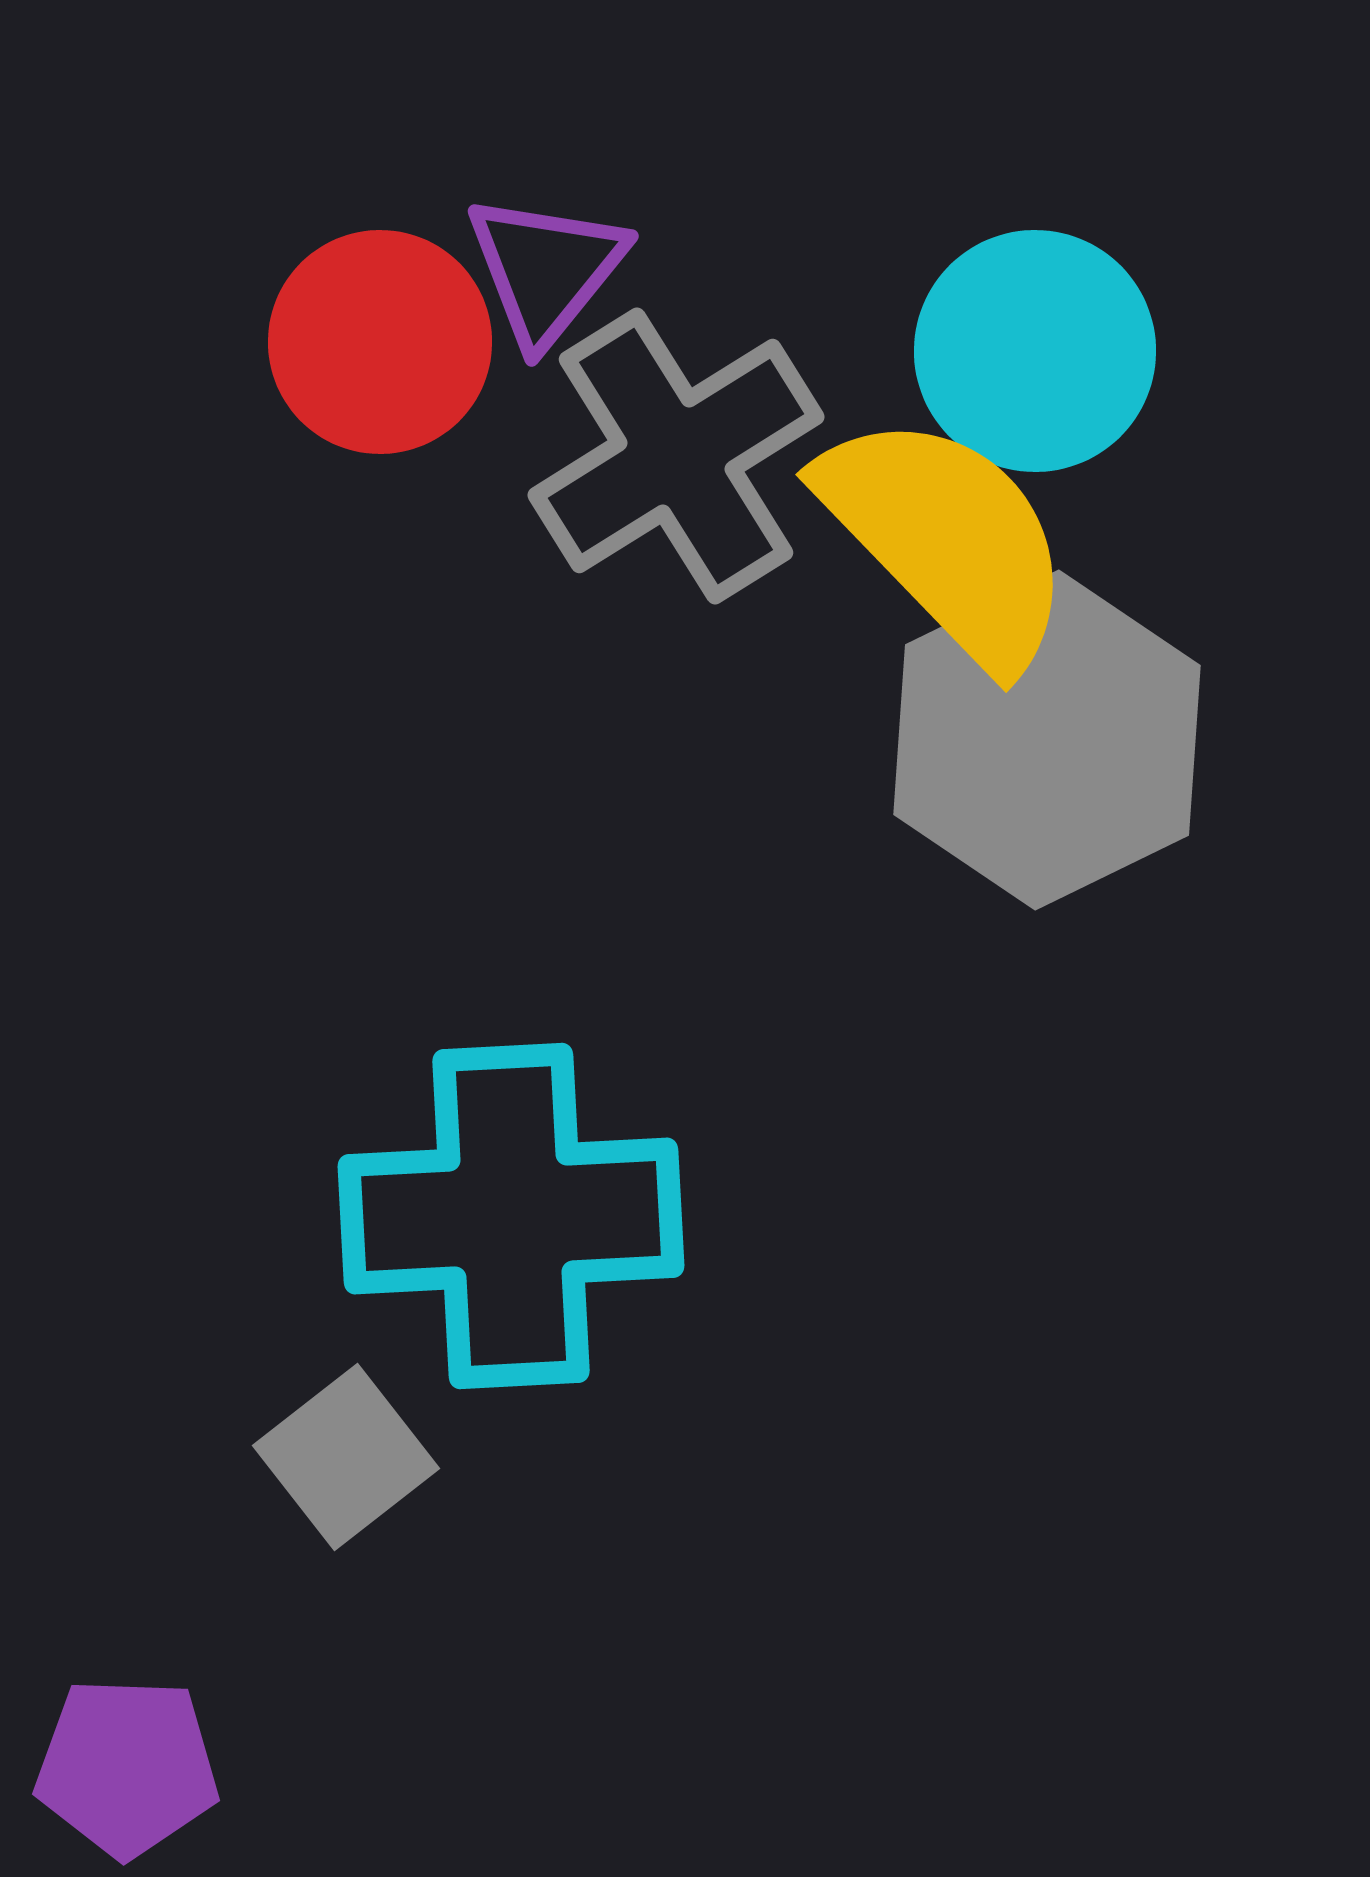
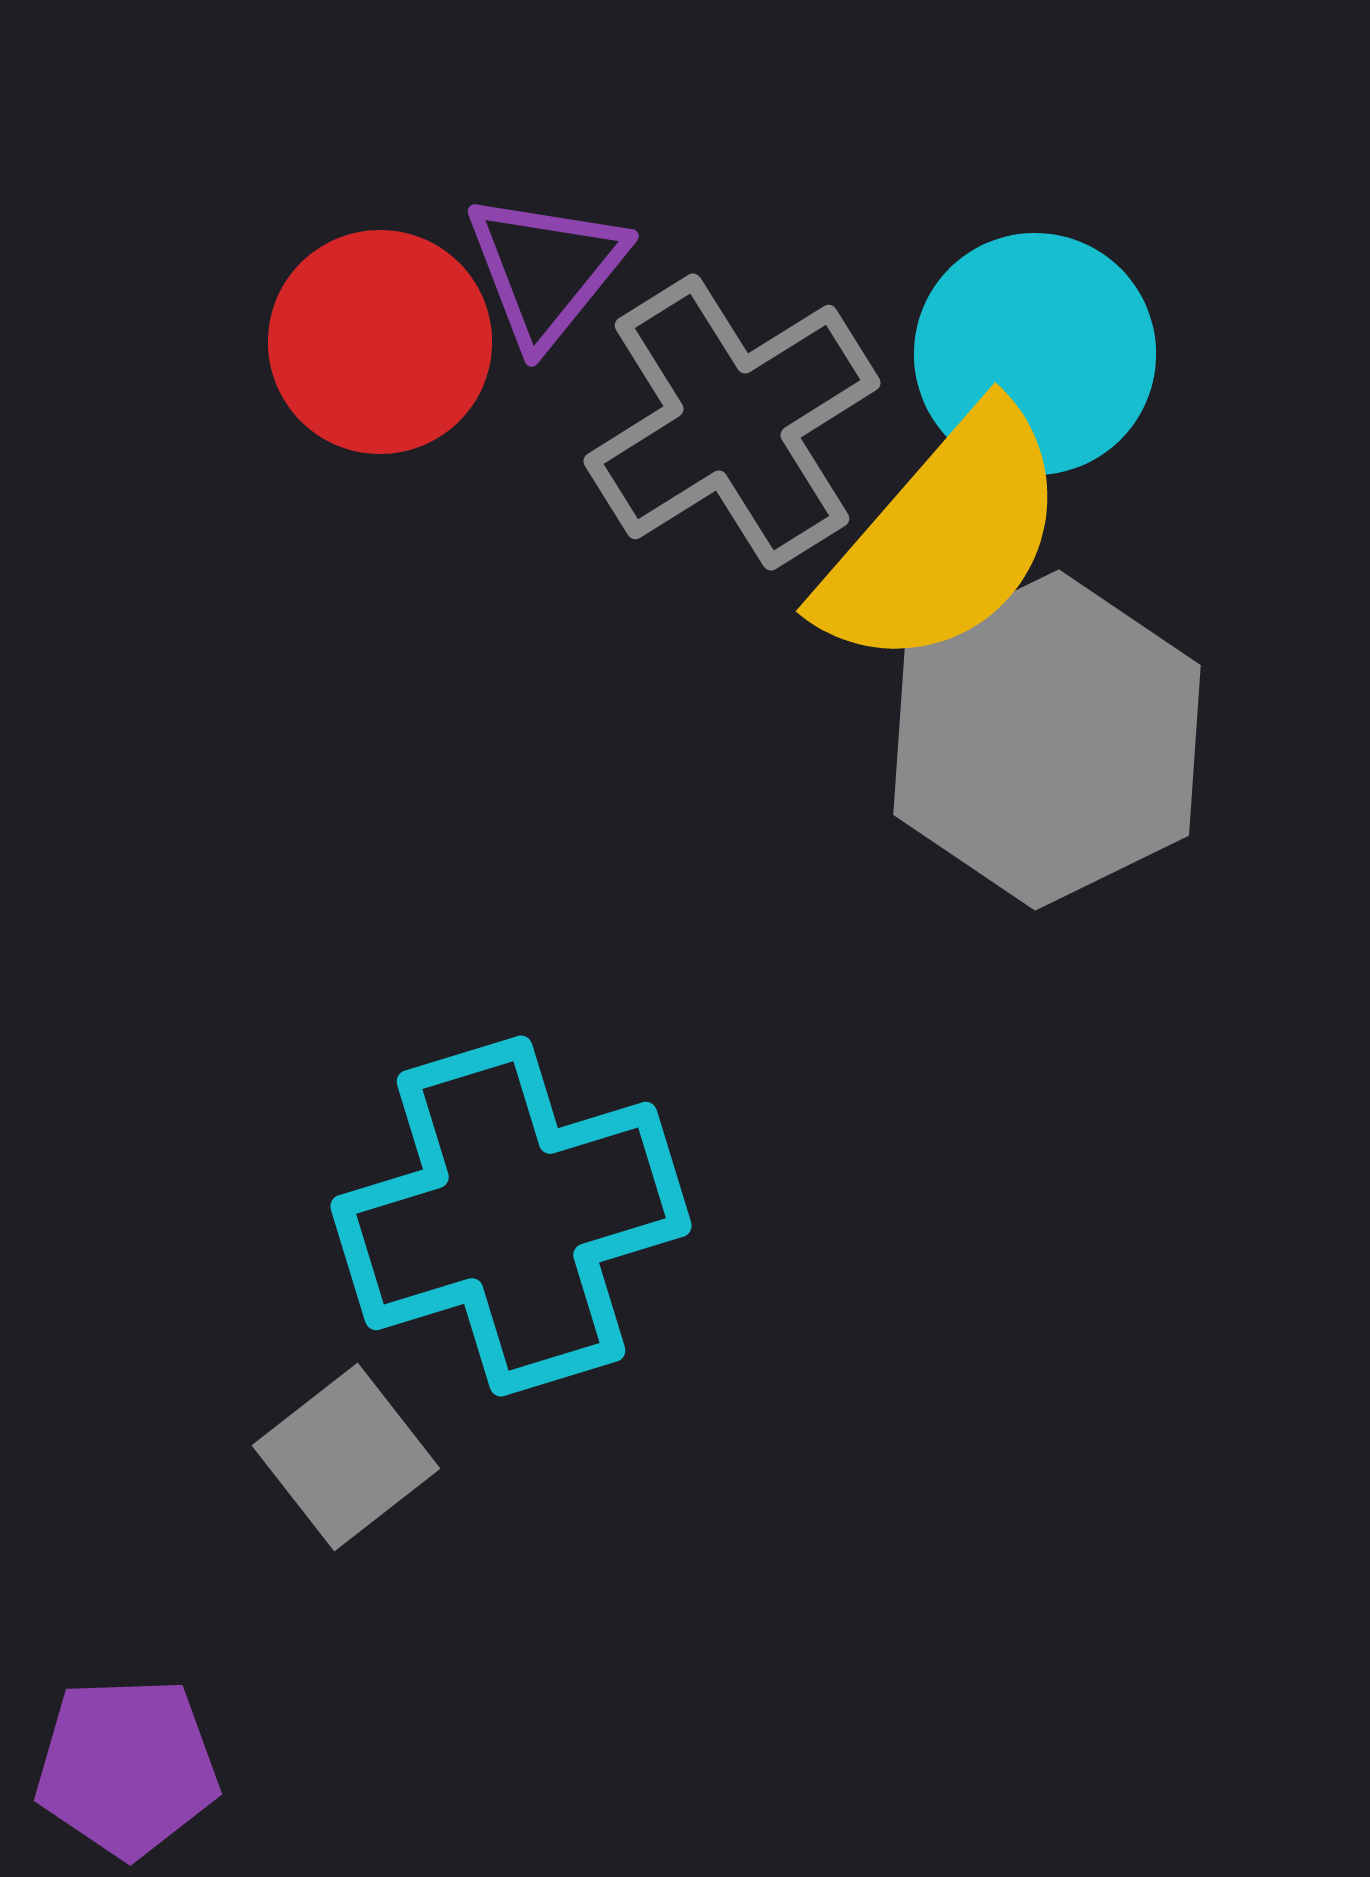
cyan circle: moved 3 px down
gray cross: moved 56 px right, 34 px up
yellow semicircle: moved 3 px left; rotated 85 degrees clockwise
cyan cross: rotated 14 degrees counterclockwise
purple pentagon: rotated 4 degrees counterclockwise
